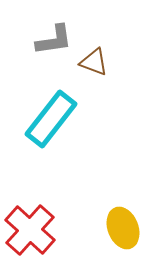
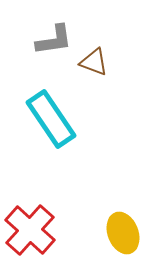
cyan rectangle: rotated 72 degrees counterclockwise
yellow ellipse: moved 5 px down
